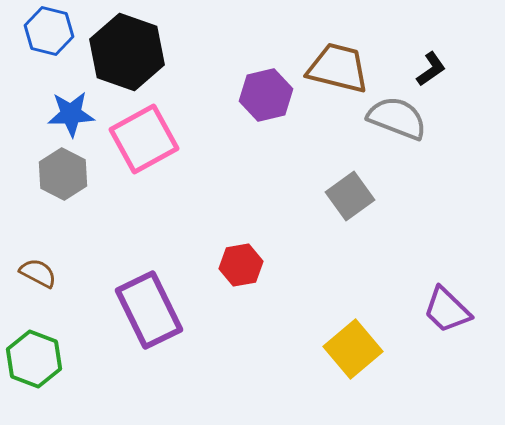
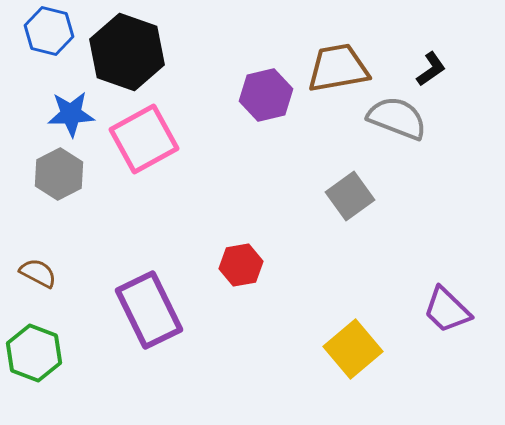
brown trapezoid: rotated 24 degrees counterclockwise
gray hexagon: moved 4 px left; rotated 6 degrees clockwise
green hexagon: moved 6 px up
